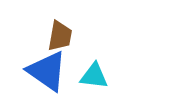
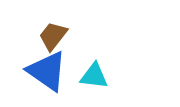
brown trapezoid: moved 7 px left; rotated 152 degrees counterclockwise
